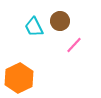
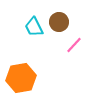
brown circle: moved 1 px left, 1 px down
orange hexagon: moved 2 px right; rotated 16 degrees clockwise
